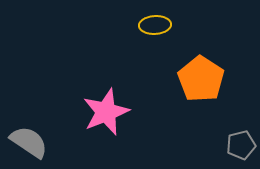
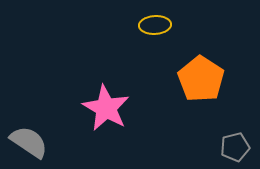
pink star: moved 4 px up; rotated 21 degrees counterclockwise
gray pentagon: moved 6 px left, 2 px down
